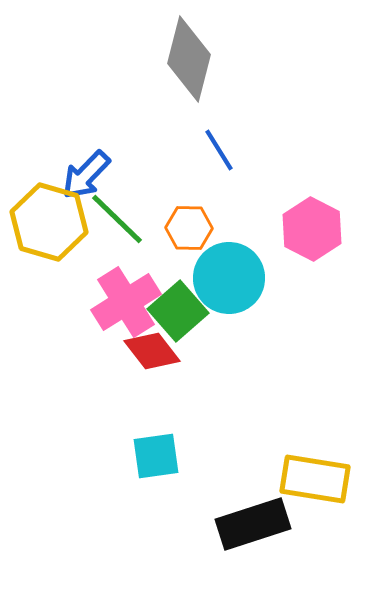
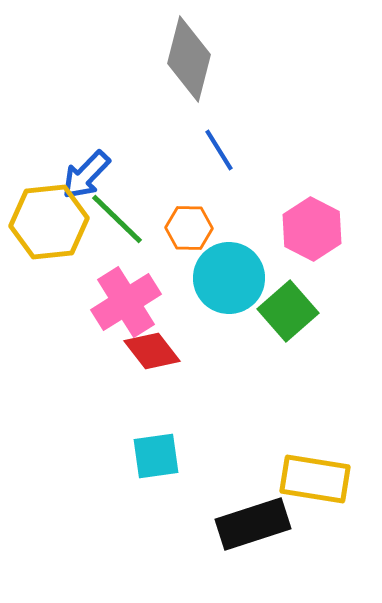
yellow hexagon: rotated 22 degrees counterclockwise
green square: moved 110 px right
